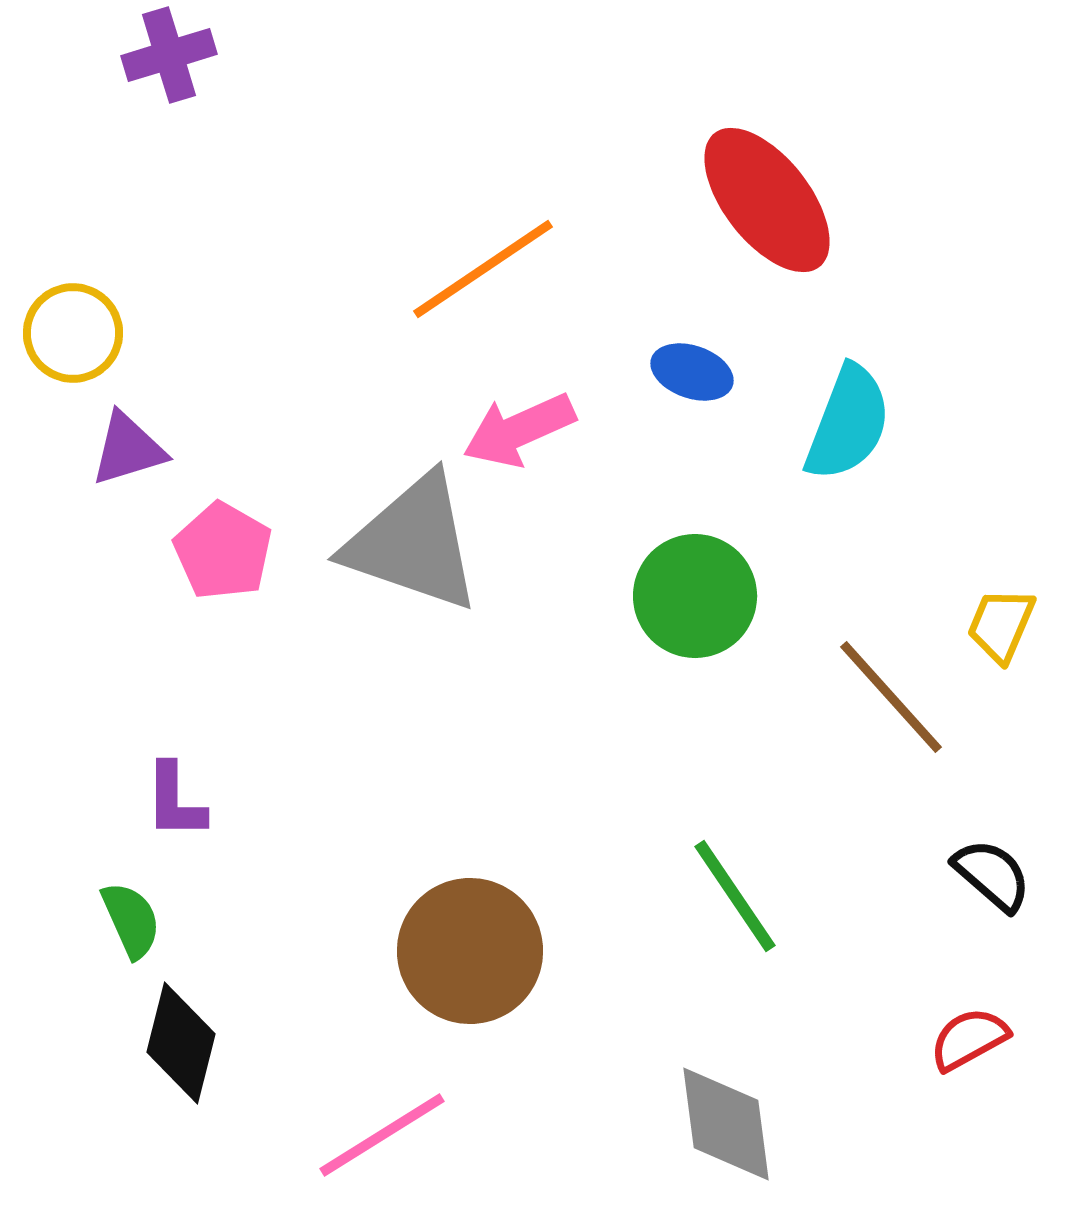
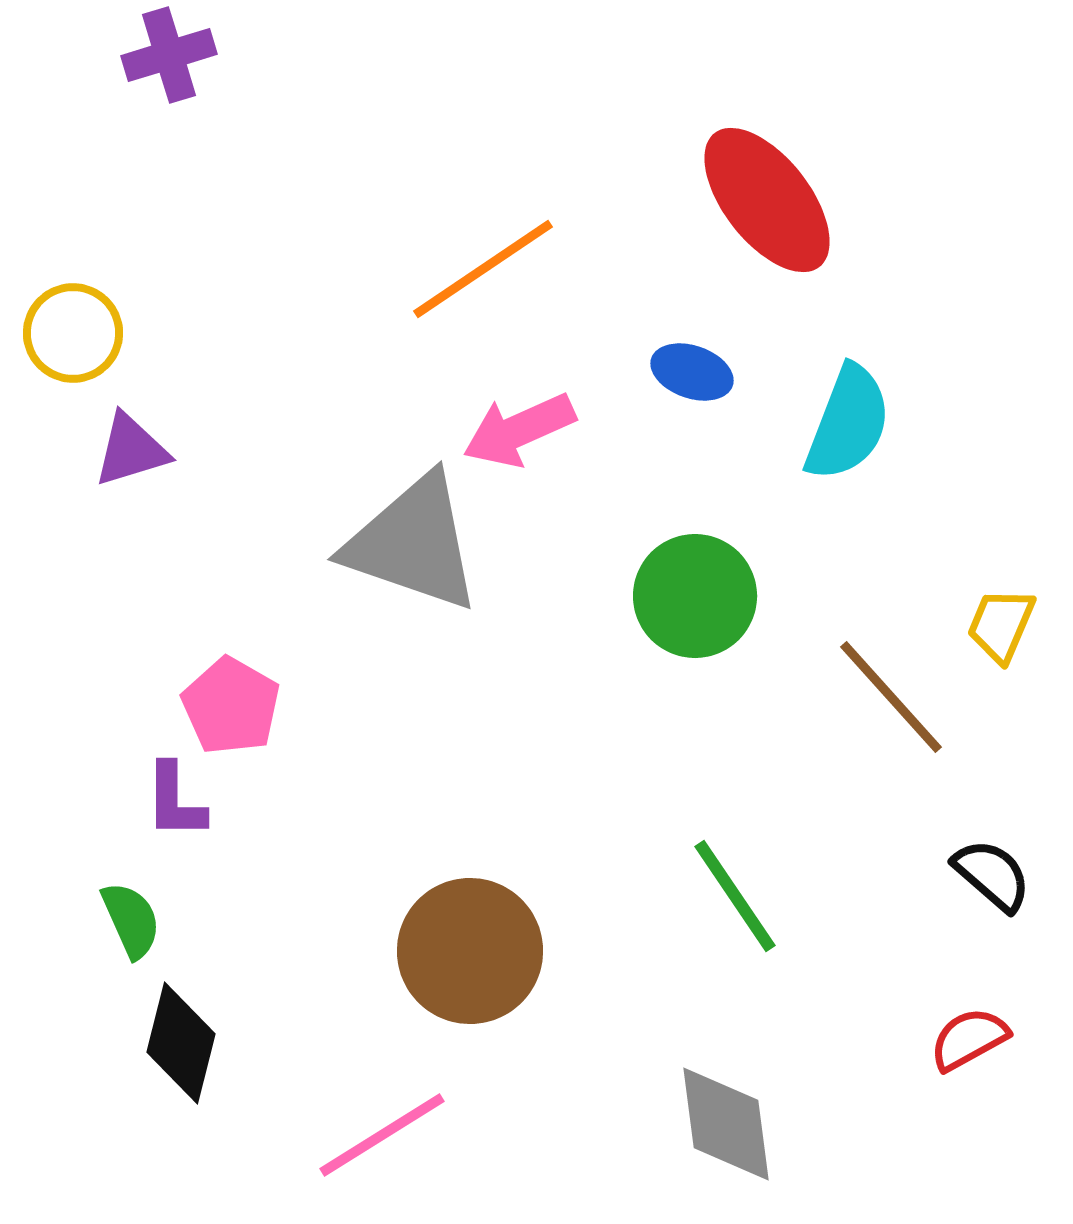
purple triangle: moved 3 px right, 1 px down
pink pentagon: moved 8 px right, 155 px down
